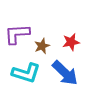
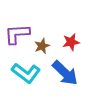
cyan L-shape: rotated 20 degrees clockwise
